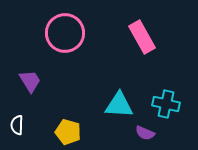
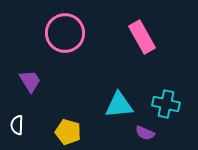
cyan triangle: rotated 8 degrees counterclockwise
